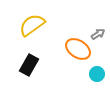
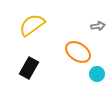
gray arrow: moved 8 px up; rotated 24 degrees clockwise
orange ellipse: moved 3 px down
black rectangle: moved 3 px down
